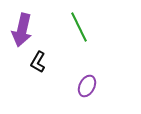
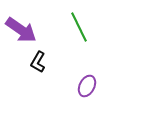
purple arrow: moved 1 px left; rotated 68 degrees counterclockwise
